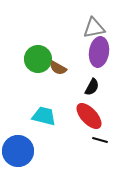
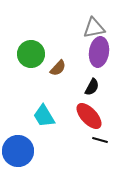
green circle: moved 7 px left, 5 px up
brown semicircle: rotated 78 degrees counterclockwise
cyan trapezoid: rotated 135 degrees counterclockwise
